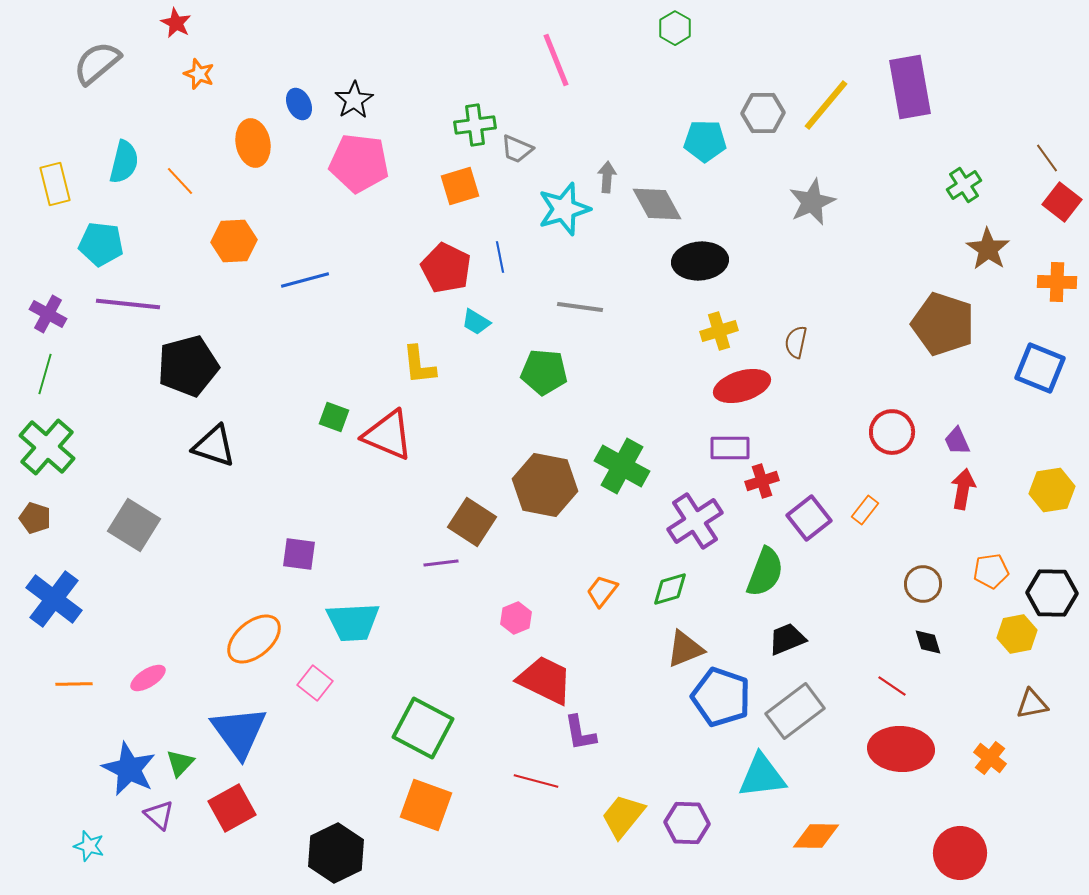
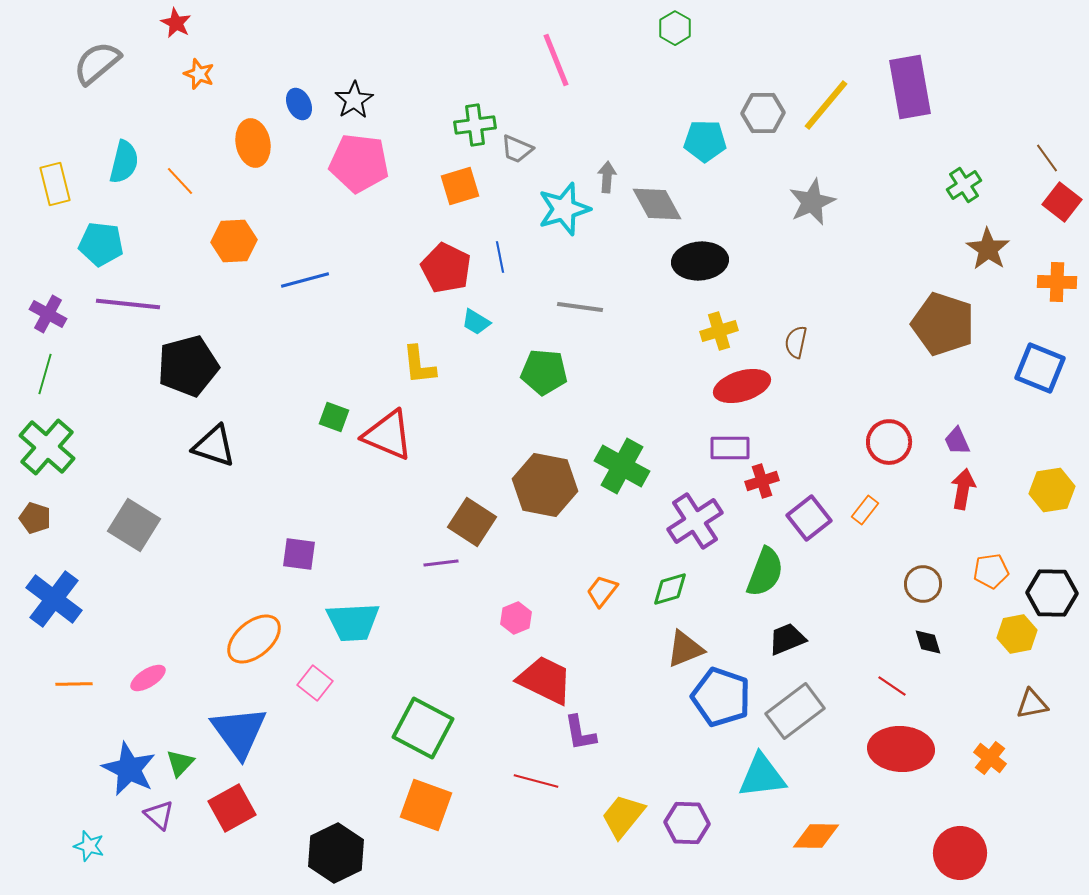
red circle at (892, 432): moved 3 px left, 10 px down
